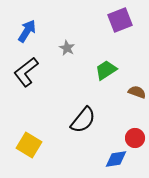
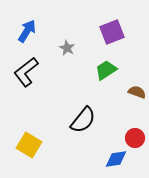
purple square: moved 8 px left, 12 px down
